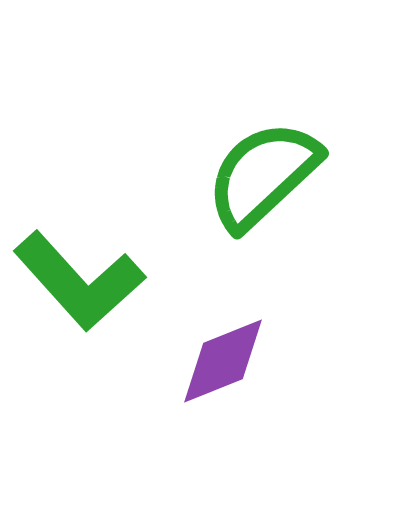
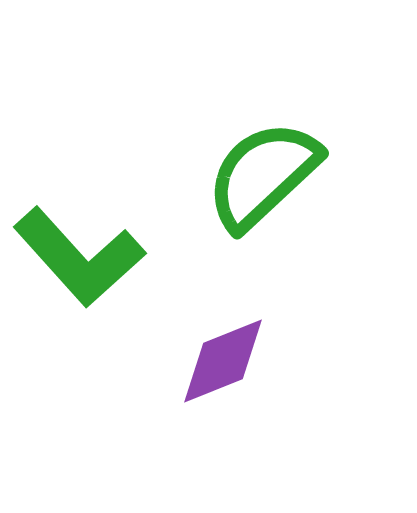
green L-shape: moved 24 px up
